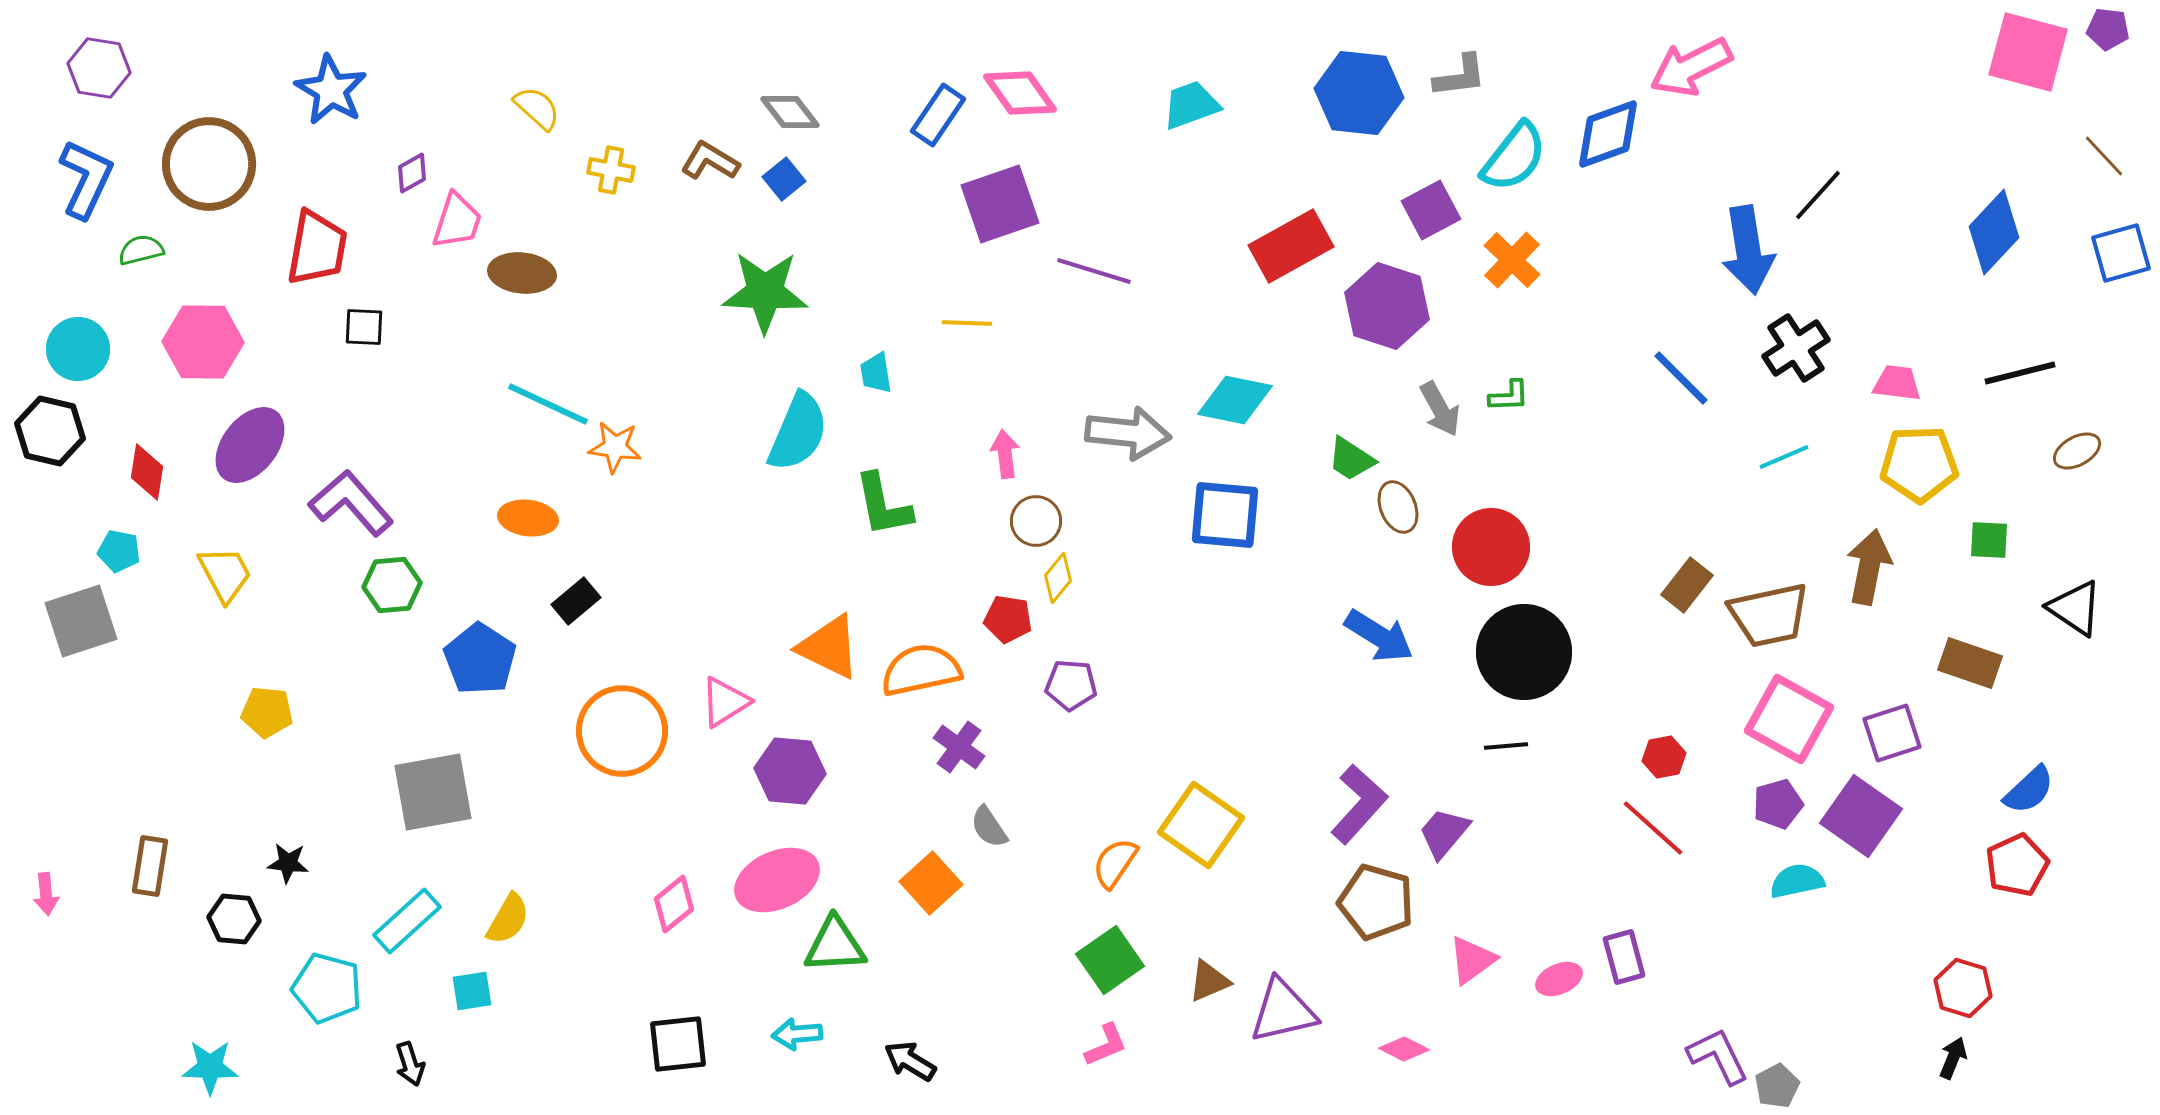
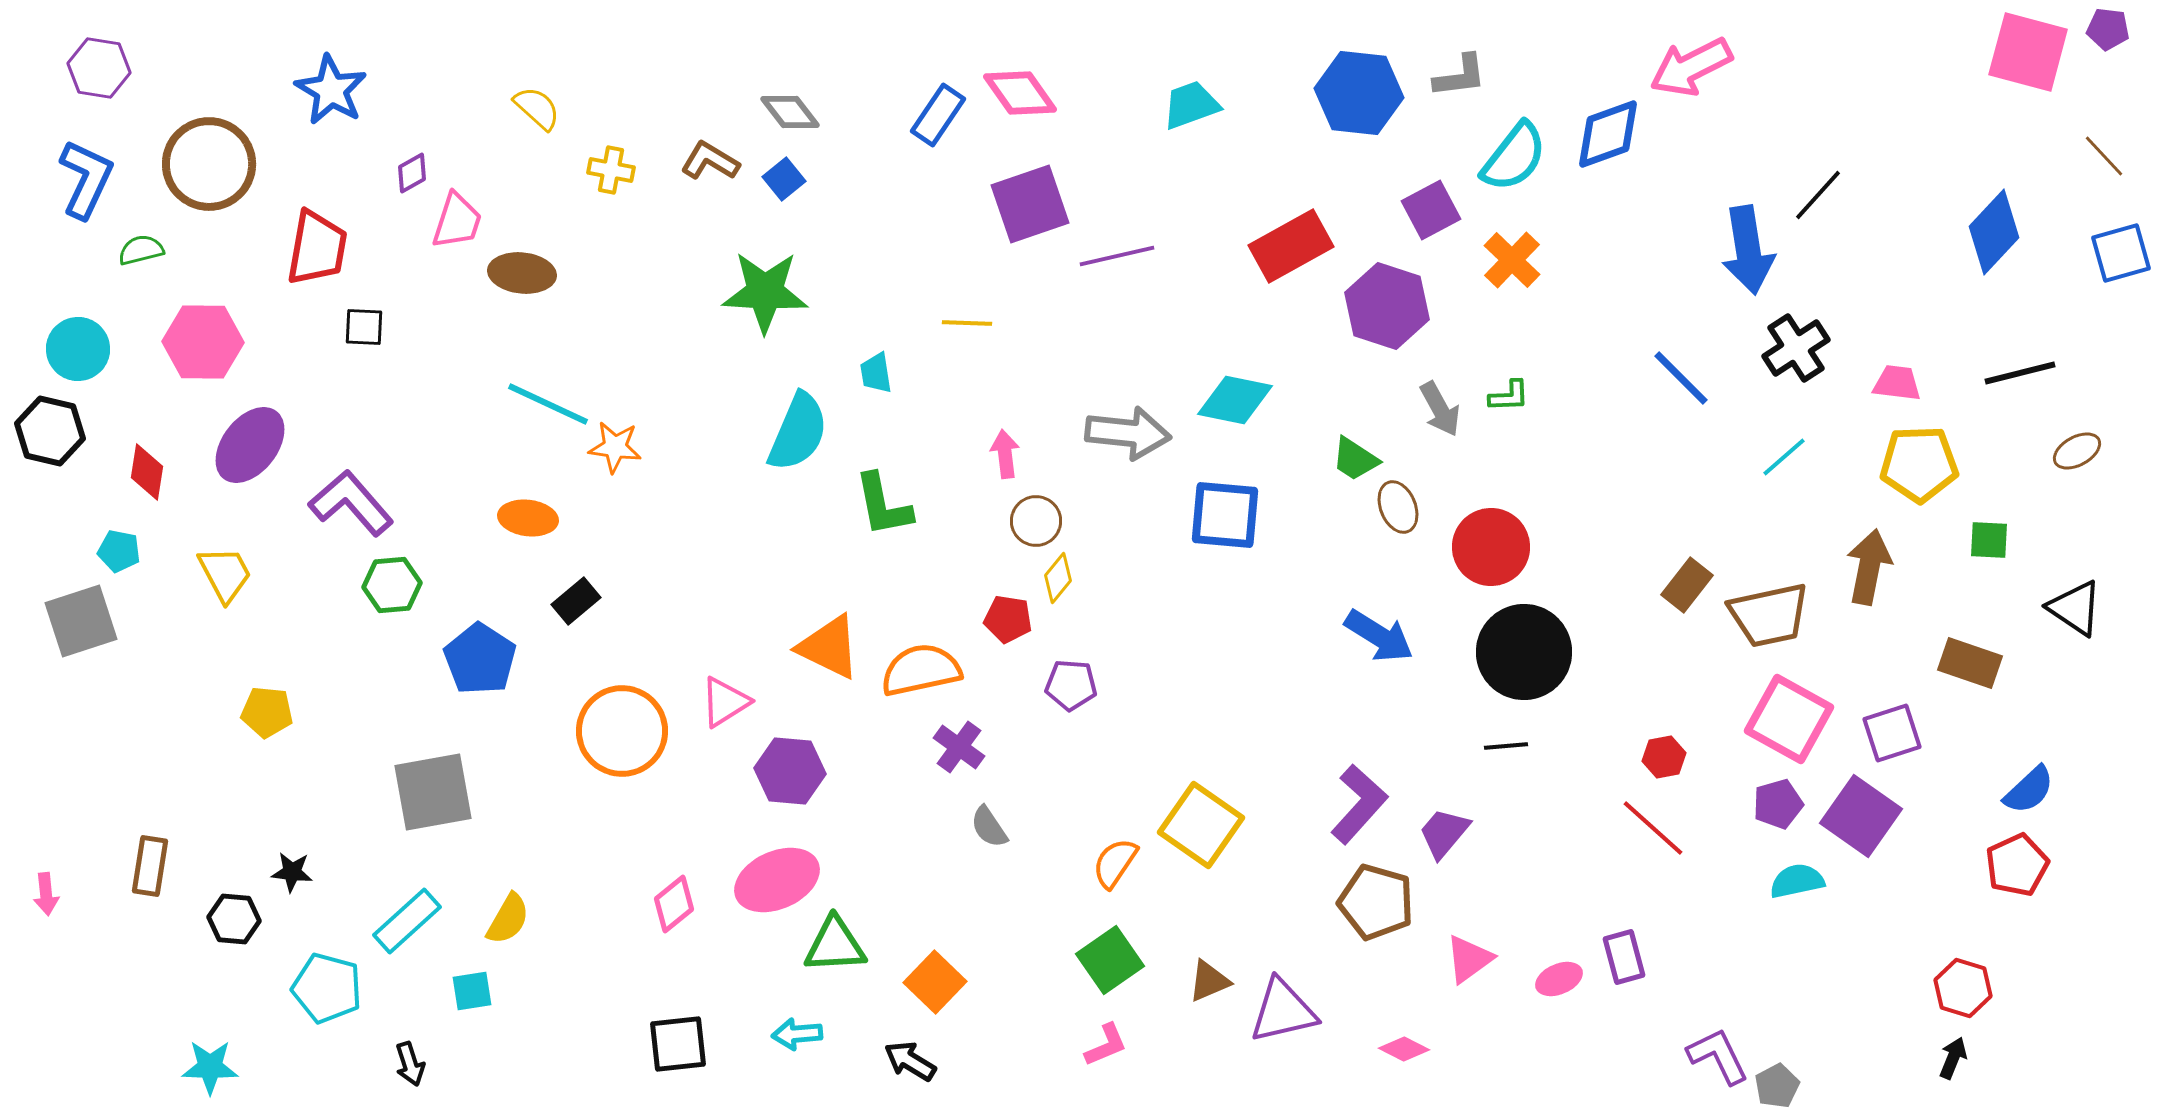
purple square at (1000, 204): moved 30 px right
purple line at (1094, 271): moved 23 px right, 15 px up; rotated 30 degrees counterclockwise
cyan line at (1784, 457): rotated 18 degrees counterclockwise
green trapezoid at (1351, 459): moved 4 px right
black star at (288, 863): moved 4 px right, 9 px down
orange square at (931, 883): moved 4 px right, 99 px down; rotated 4 degrees counterclockwise
pink triangle at (1472, 960): moved 3 px left, 1 px up
